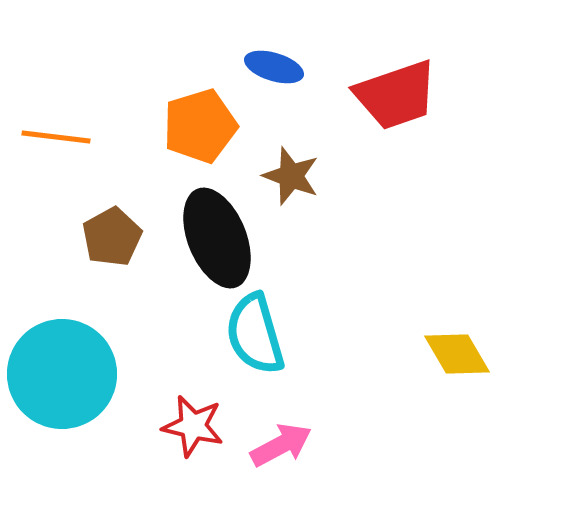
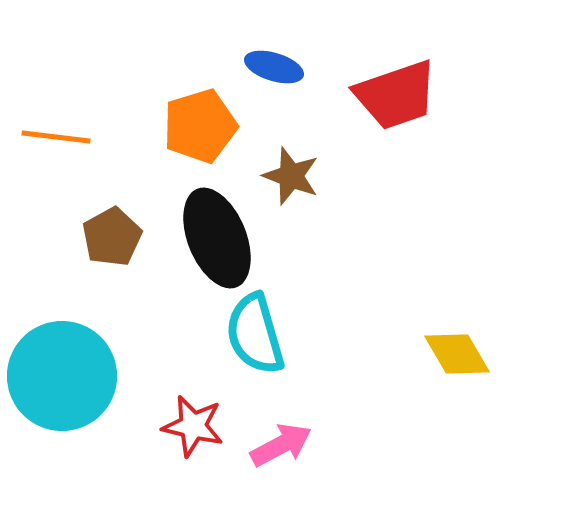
cyan circle: moved 2 px down
